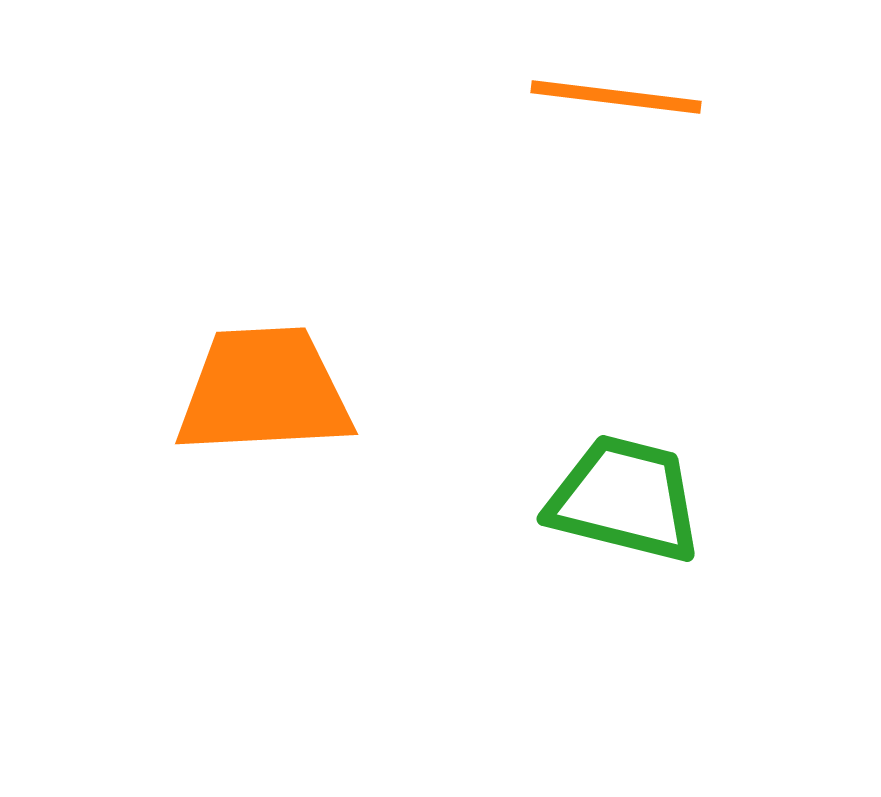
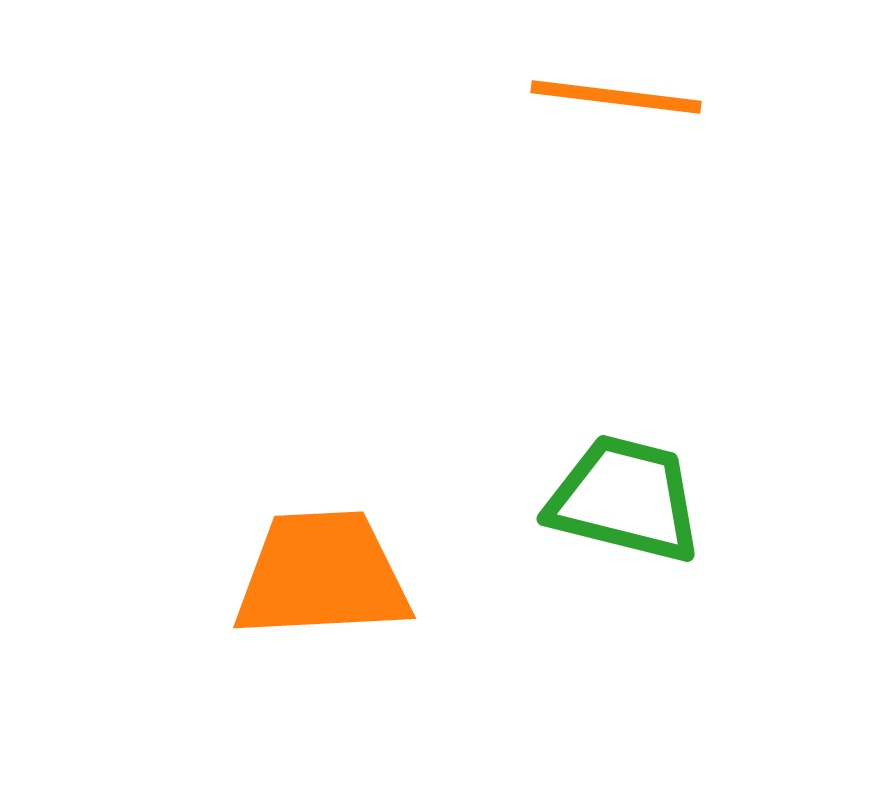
orange trapezoid: moved 58 px right, 184 px down
